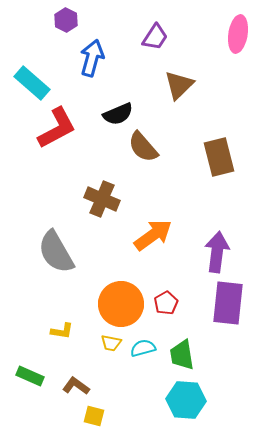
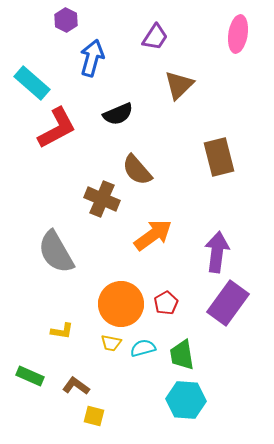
brown semicircle: moved 6 px left, 23 px down
purple rectangle: rotated 30 degrees clockwise
